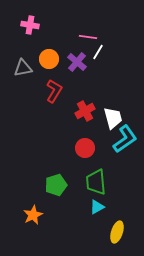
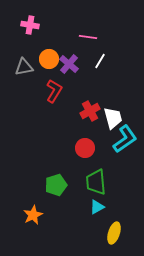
white line: moved 2 px right, 9 px down
purple cross: moved 8 px left, 2 px down
gray triangle: moved 1 px right, 1 px up
red cross: moved 5 px right
yellow ellipse: moved 3 px left, 1 px down
